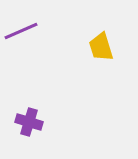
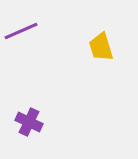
purple cross: rotated 8 degrees clockwise
